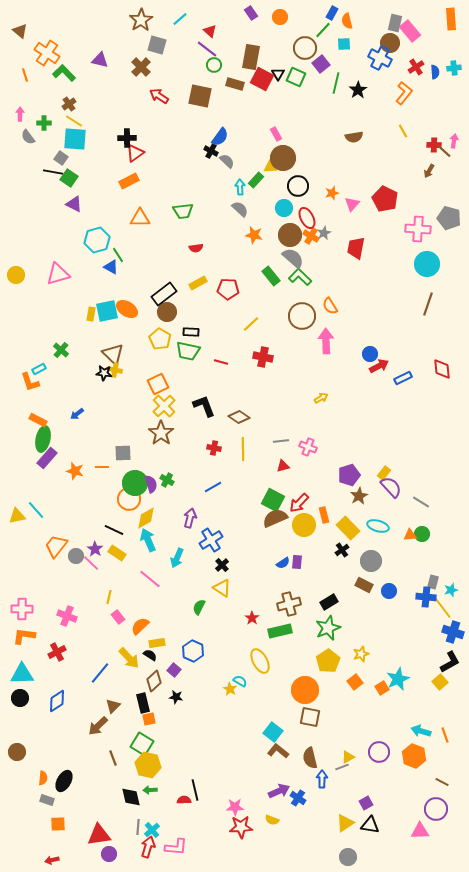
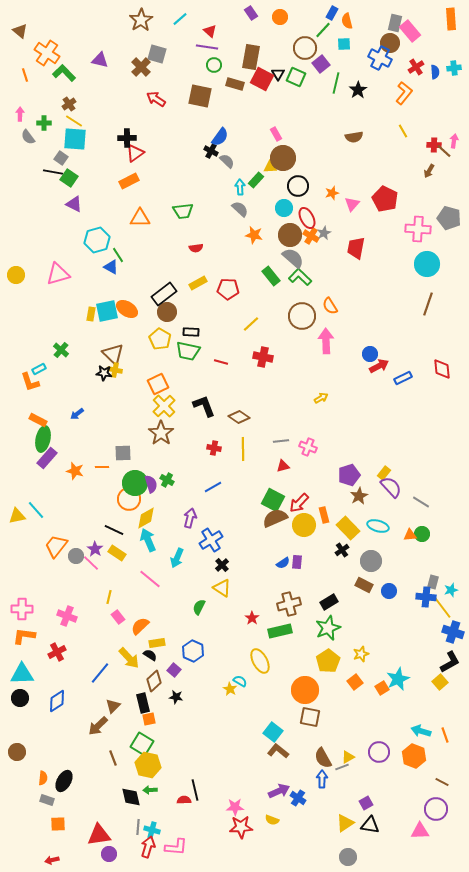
gray square at (157, 45): moved 9 px down
purple line at (207, 49): moved 2 px up; rotated 30 degrees counterclockwise
red arrow at (159, 96): moved 3 px left, 3 px down
brown semicircle at (310, 758): moved 13 px right; rotated 15 degrees counterclockwise
cyan cross at (152, 830): rotated 35 degrees counterclockwise
